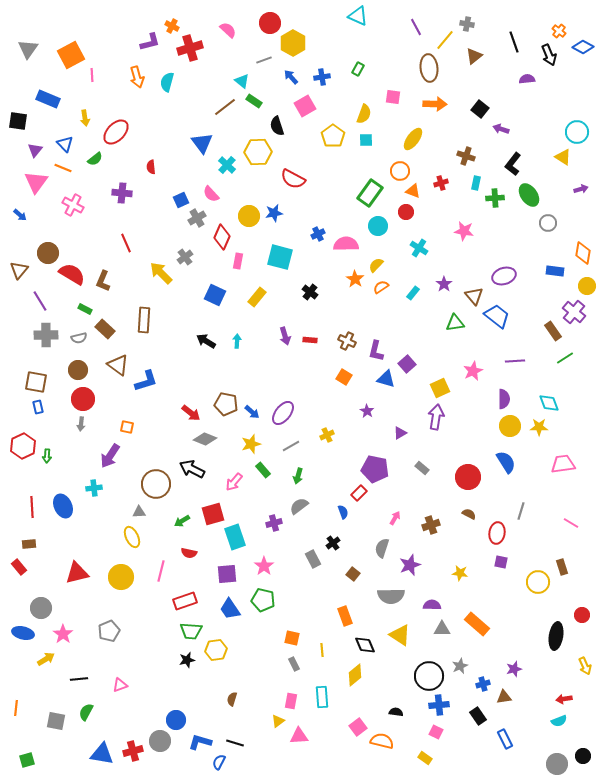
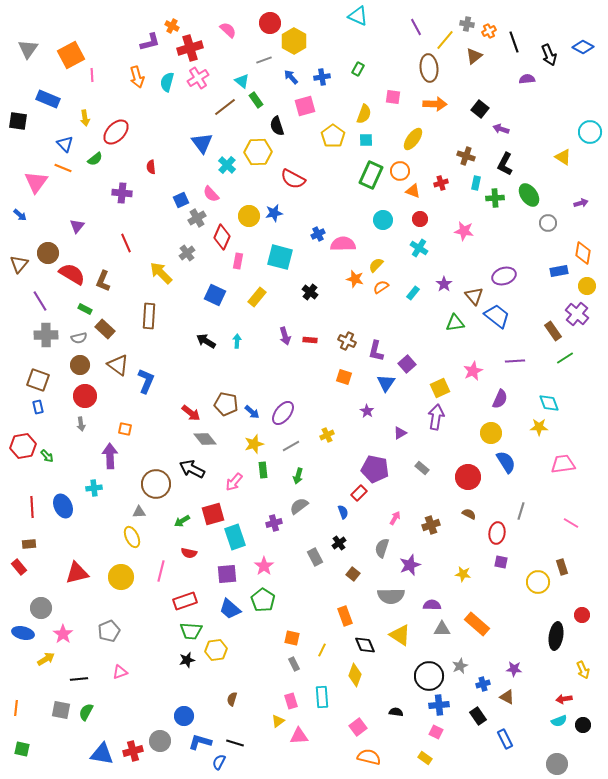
orange cross at (559, 31): moved 70 px left; rotated 24 degrees clockwise
yellow hexagon at (293, 43): moved 1 px right, 2 px up
green rectangle at (254, 101): moved 2 px right, 1 px up; rotated 21 degrees clockwise
pink square at (305, 106): rotated 15 degrees clockwise
cyan circle at (577, 132): moved 13 px right
purple triangle at (35, 150): moved 42 px right, 76 px down
black L-shape at (513, 164): moved 8 px left; rotated 10 degrees counterclockwise
purple arrow at (581, 189): moved 14 px down
green rectangle at (370, 193): moved 1 px right, 18 px up; rotated 12 degrees counterclockwise
pink cross at (73, 205): moved 125 px right, 127 px up; rotated 30 degrees clockwise
red circle at (406, 212): moved 14 px right, 7 px down
cyan circle at (378, 226): moved 5 px right, 6 px up
pink semicircle at (346, 244): moved 3 px left
gray cross at (185, 257): moved 2 px right, 4 px up
brown triangle at (19, 270): moved 6 px up
blue rectangle at (555, 271): moved 4 px right; rotated 18 degrees counterclockwise
orange star at (355, 279): rotated 18 degrees counterclockwise
purple cross at (574, 312): moved 3 px right, 2 px down
brown rectangle at (144, 320): moved 5 px right, 4 px up
brown circle at (78, 370): moved 2 px right, 5 px up
orange square at (344, 377): rotated 14 degrees counterclockwise
blue triangle at (386, 379): moved 4 px down; rotated 48 degrees clockwise
blue L-shape at (146, 381): rotated 50 degrees counterclockwise
brown square at (36, 382): moved 2 px right, 2 px up; rotated 10 degrees clockwise
red circle at (83, 399): moved 2 px right, 3 px up
purple semicircle at (504, 399): moved 4 px left; rotated 24 degrees clockwise
gray arrow at (81, 424): rotated 16 degrees counterclockwise
yellow circle at (510, 426): moved 19 px left, 7 px down
orange square at (127, 427): moved 2 px left, 2 px down
gray diamond at (205, 439): rotated 30 degrees clockwise
yellow star at (251, 444): moved 3 px right
red hexagon at (23, 446): rotated 15 degrees clockwise
green arrow at (47, 456): rotated 48 degrees counterclockwise
purple arrow at (110, 456): rotated 145 degrees clockwise
green rectangle at (263, 470): rotated 35 degrees clockwise
black cross at (333, 543): moved 6 px right
gray rectangle at (313, 559): moved 2 px right, 2 px up
yellow star at (460, 573): moved 3 px right, 1 px down
green pentagon at (263, 600): rotated 20 degrees clockwise
blue trapezoid at (230, 609): rotated 15 degrees counterclockwise
yellow line at (322, 650): rotated 32 degrees clockwise
yellow arrow at (585, 666): moved 2 px left, 4 px down
purple star at (514, 669): rotated 21 degrees clockwise
yellow diamond at (355, 675): rotated 30 degrees counterclockwise
pink triangle at (120, 685): moved 13 px up
brown triangle at (504, 697): moved 3 px right; rotated 35 degrees clockwise
pink rectangle at (291, 701): rotated 28 degrees counterclockwise
blue circle at (176, 720): moved 8 px right, 4 px up
gray square at (56, 721): moved 5 px right, 11 px up
orange semicircle at (382, 741): moved 13 px left, 16 px down
black circle at (583, 756): moved 31 px up
green square at (27, 760): moved 5 px left, 11 px up; rotated 28 degrees clockwise
